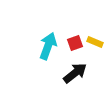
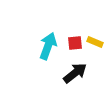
red square: rotated 14 degrees clockwise
